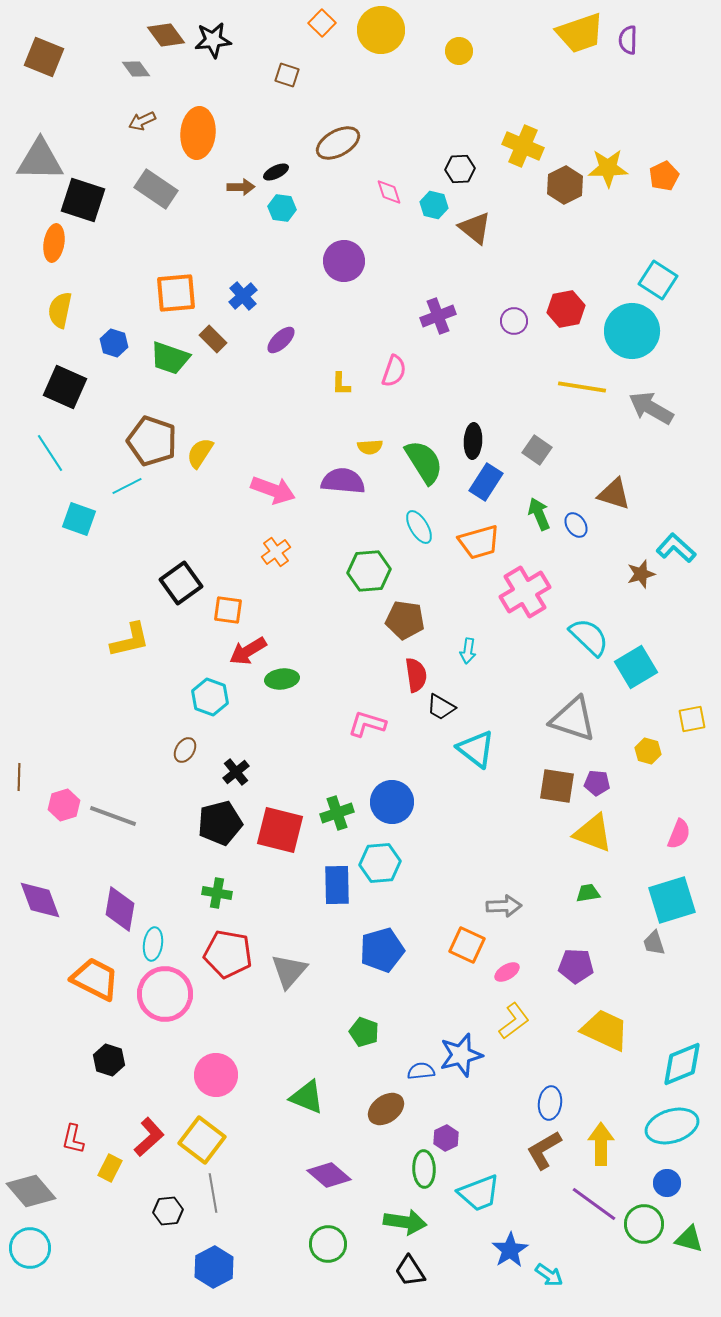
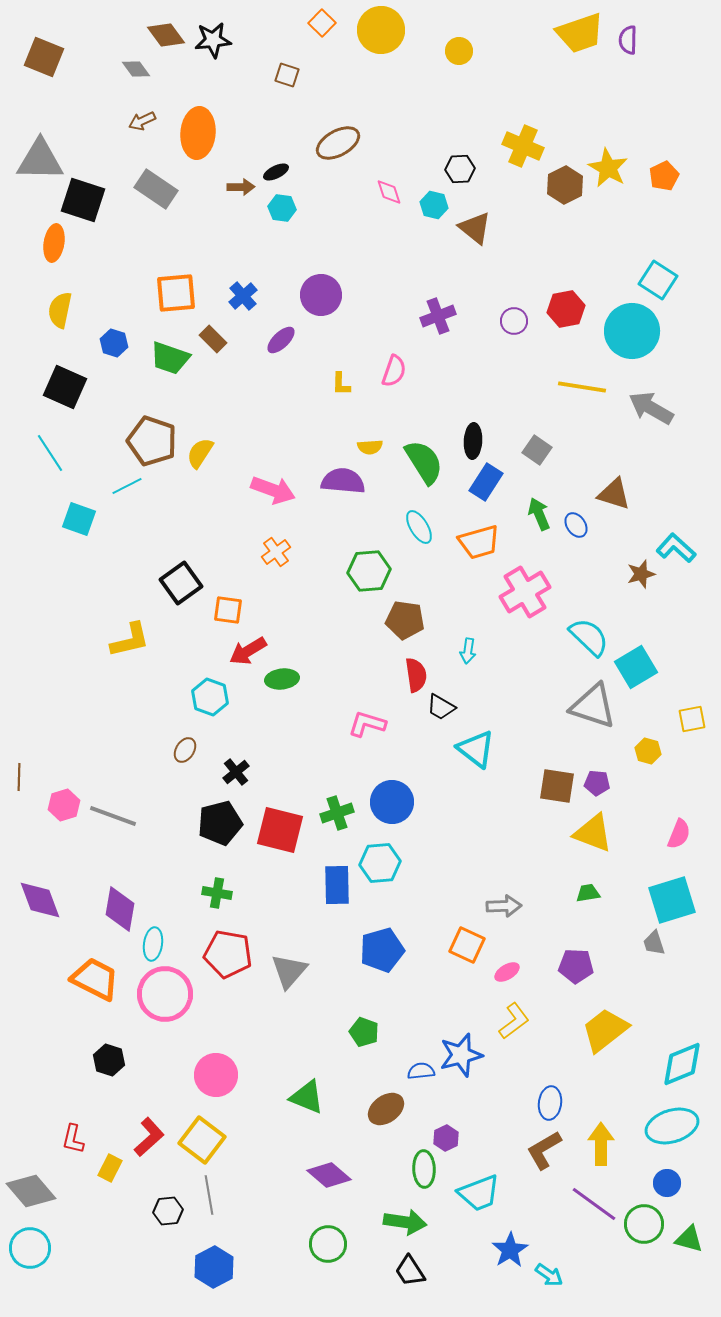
yellow star at (608, 168): rotated 30 degrees clockwise
purple circle at (344, 261): moved 23 px left, 34 px down
gray triangle at (573, 719): moved 20 px right, 13 px up
yellow trapezoid at (605, 1030): rotated 63 degrees counterclockwise
gray line at (213, 1193): moved 4 px left, 2 px down
